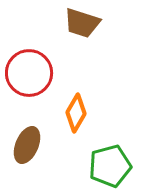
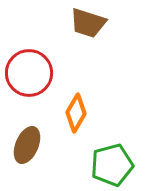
brown trapezoid: moved 6 px right
green pentagon: moved 2 px right, 1 px up
